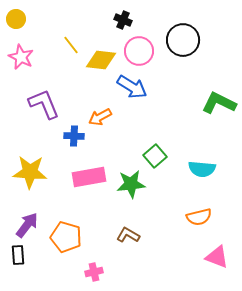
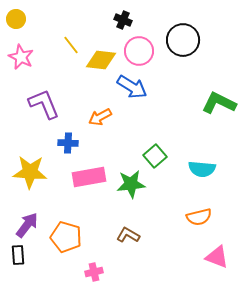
blue cross: moved 6 px left, 7 px down
